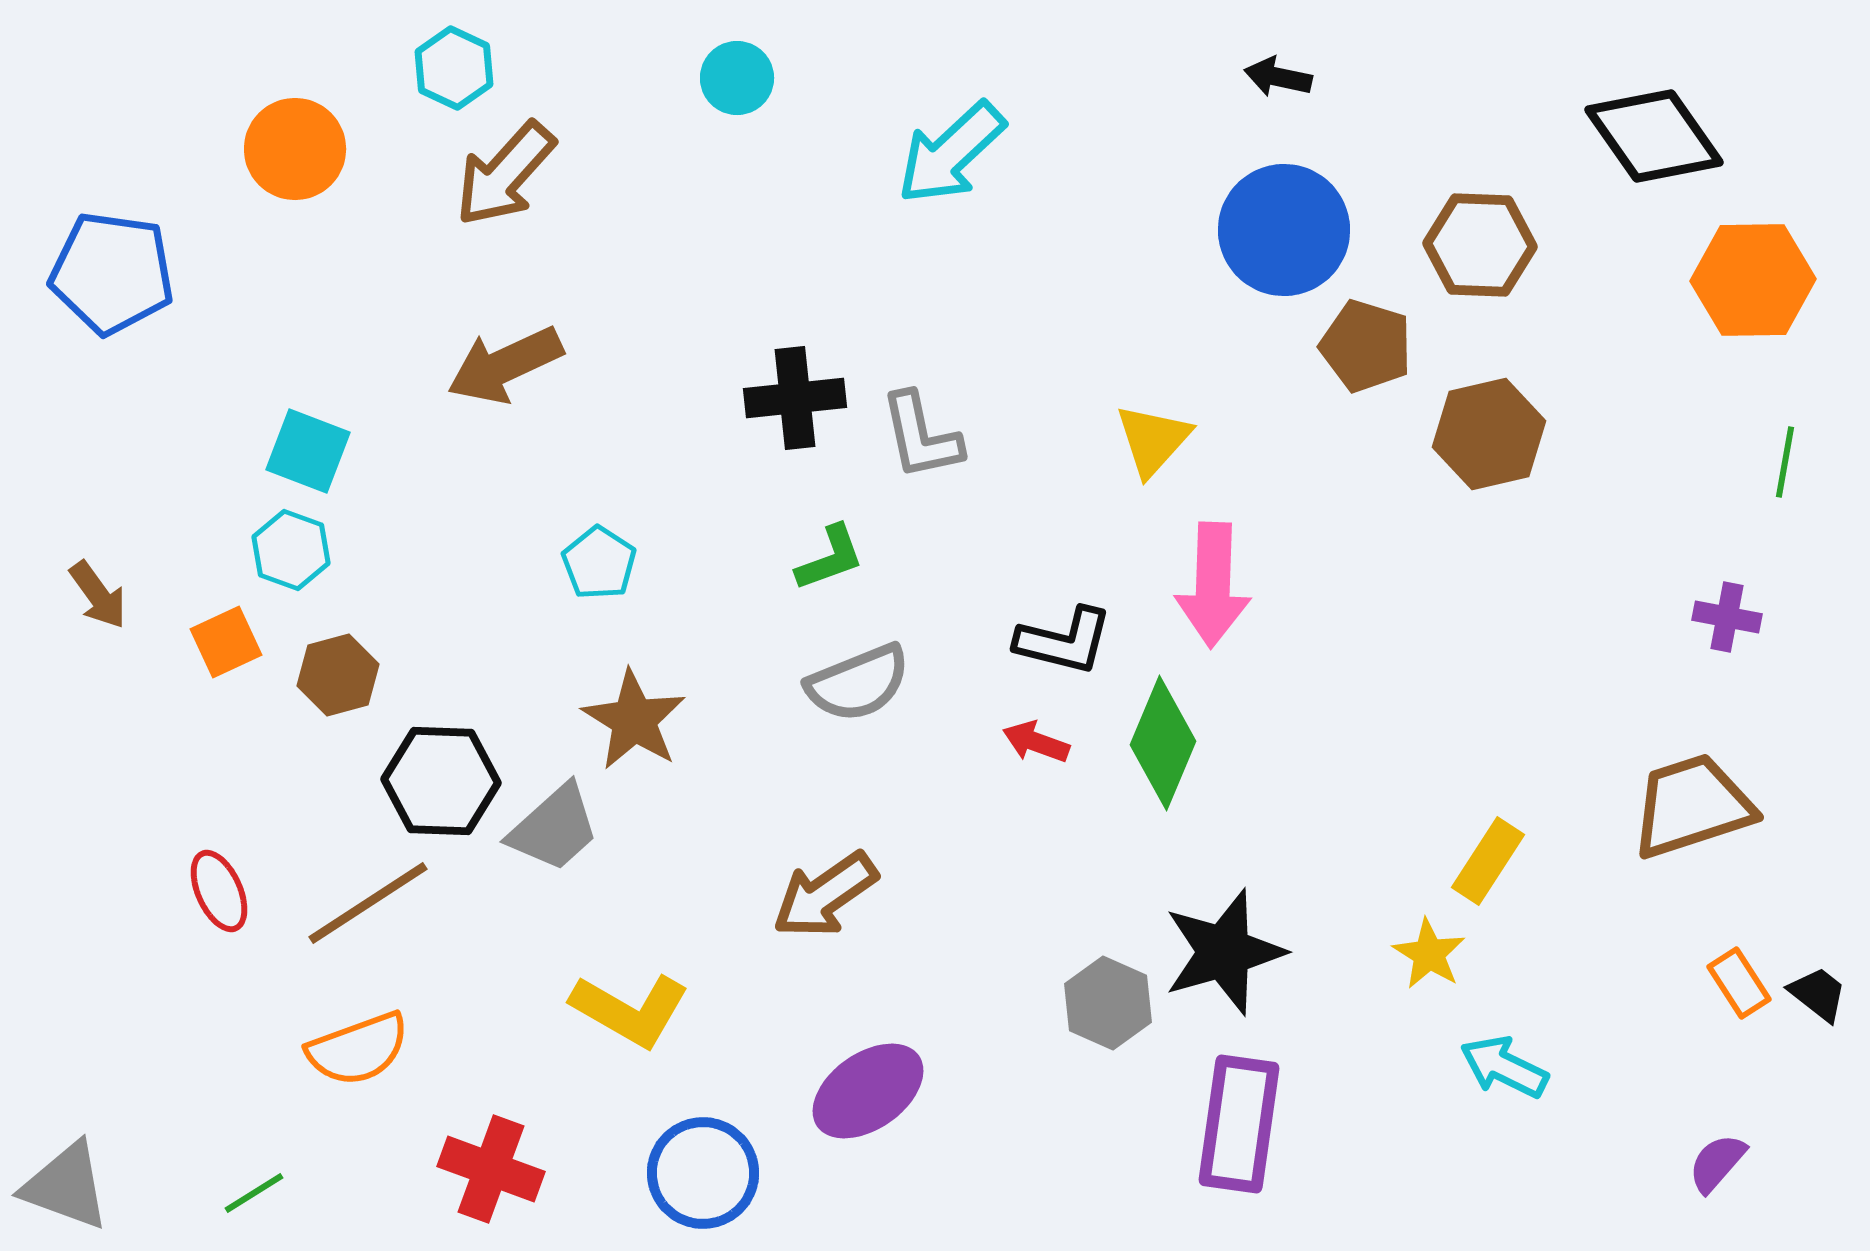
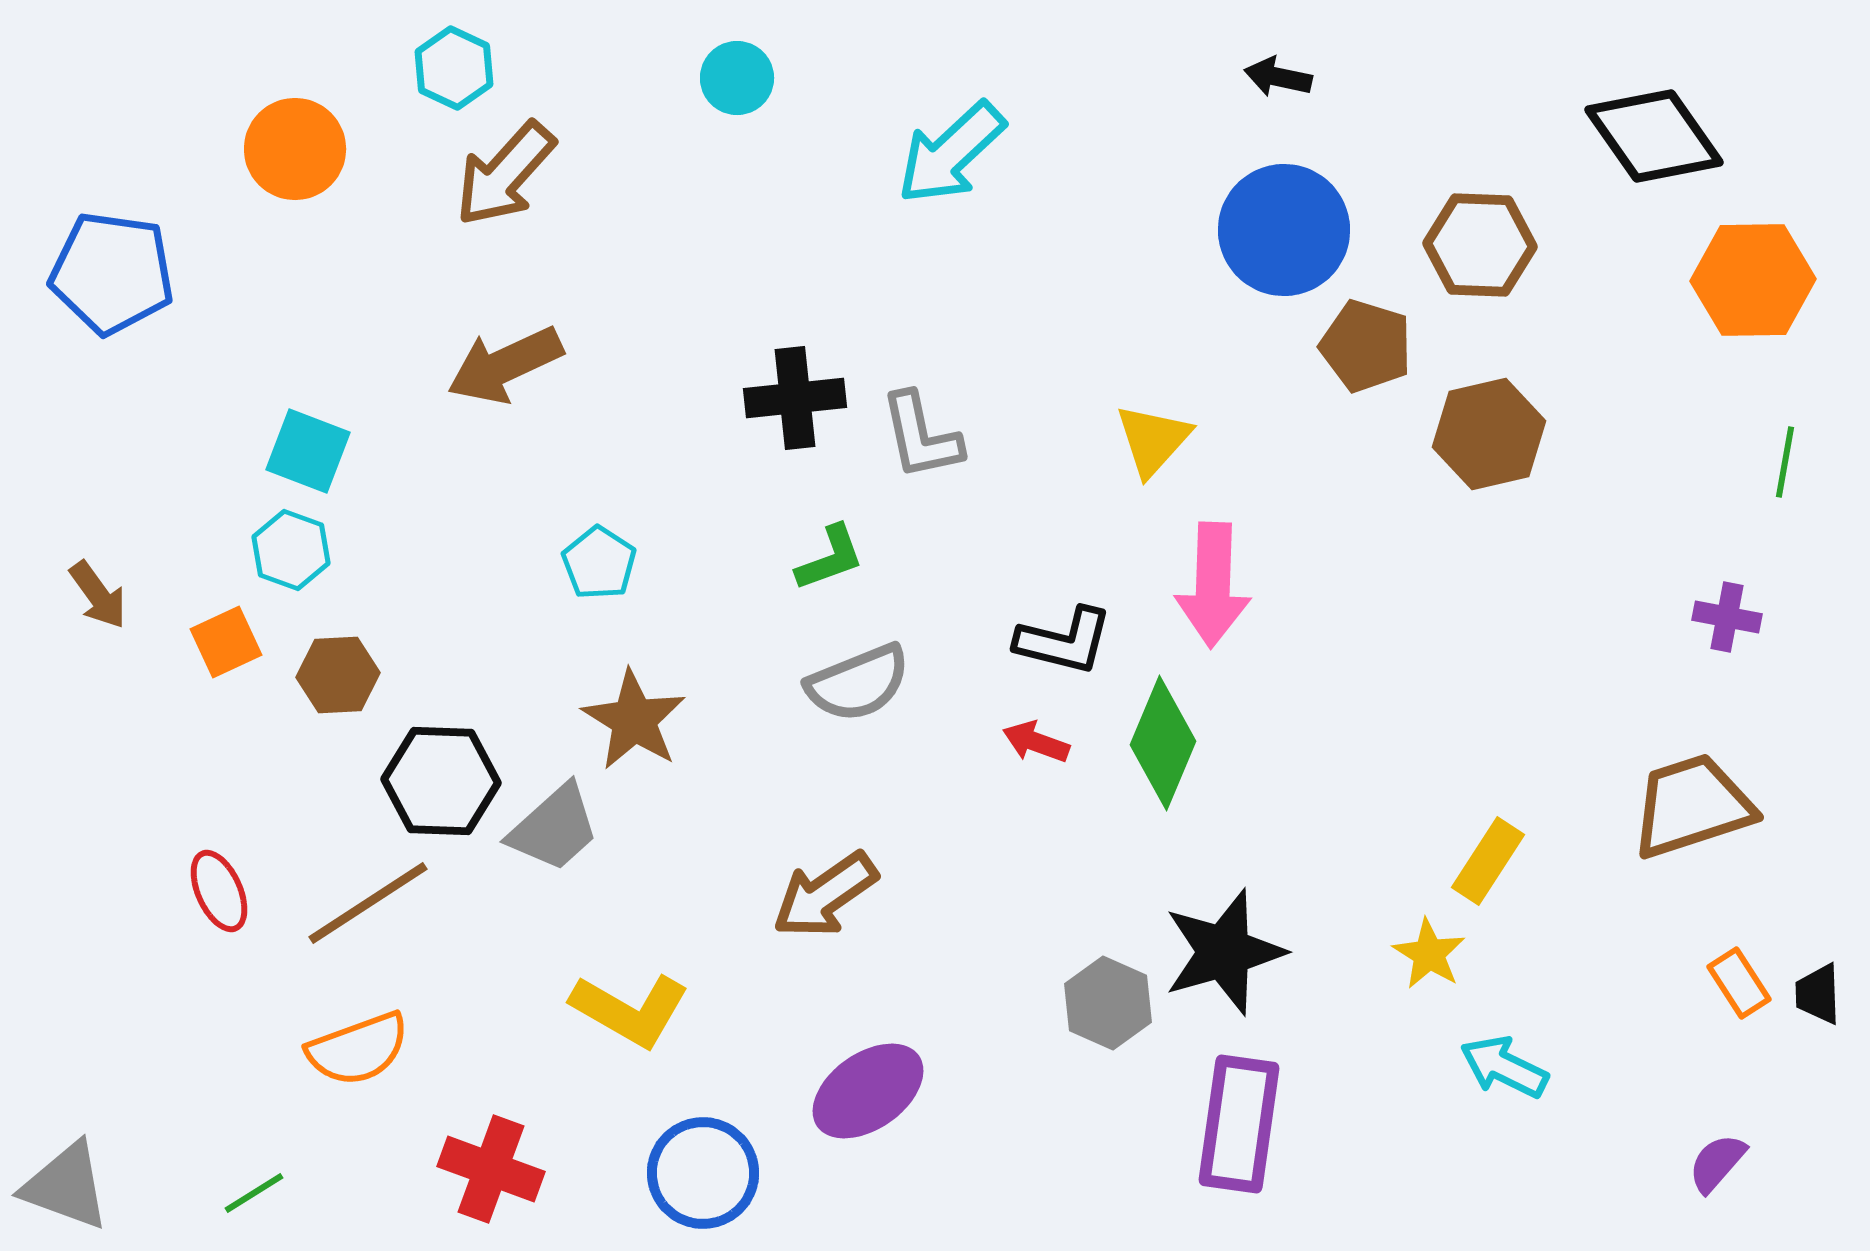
brown hexagon at (338, 675): rotated 12 degrees clockwise
black trapezoid at (1818, 994): rotated 130 degrees counterclockwise
